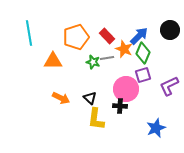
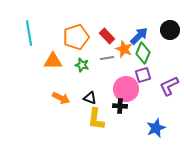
green star: moved 11 px left, 3 px down
black triangle: rotated 24 degrees counterclockwise
